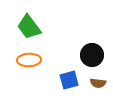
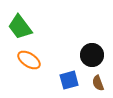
green trapezoid: moved 9 px left
orange ellipse: rotated 35 degrees clockwise
brown semicircle: rotated 63 degrees clockwise
